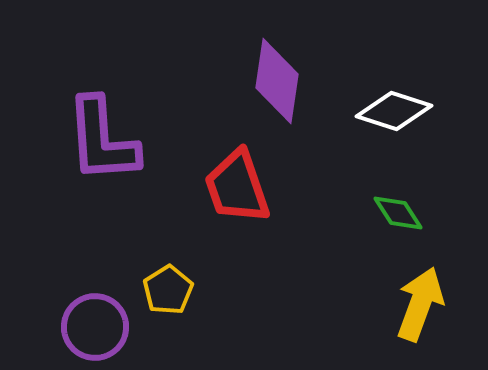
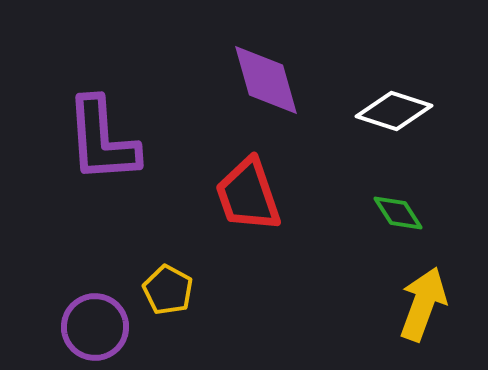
purple diamond: moved 11 px left, 1 px up; rotated 24 degrees counterclockwise
red trapezoid: moved 11 px right, 8 px down
yellow pentagon: rotated 12 degrees counterclockwise
yellow arrow: moved 3 px right
